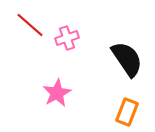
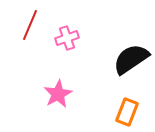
red line: rotated 72 degrees clockwise
black semicircle: moved 4 px right; rotated 90 degrees counterclockwise
pink star: moved 1 px right, 1 px down
